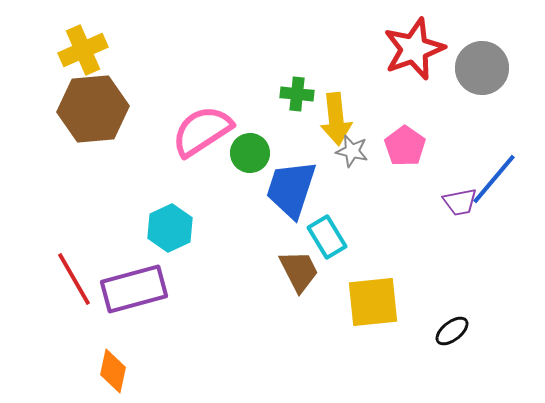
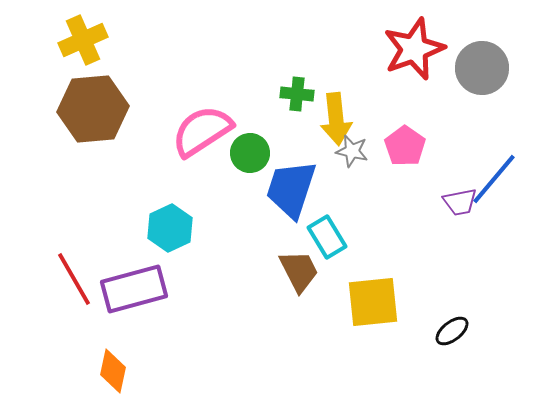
yellow cross: moved 10 px up
